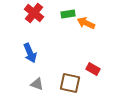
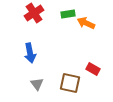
red cross: rotated 18 degrees clockwise
blue arrow: rotated 12 degrees clockwise
gray triangle: rotated 32 degrees clockwise
